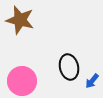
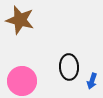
black ellipse: rotated 10 degrees clockwise
blue arrow: rotated 21 degrees counterclockwise
